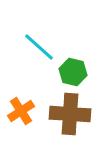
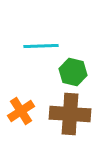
cyan line: moved 2 px right, 1 px up; rotated 44 degrees counterclockwise
